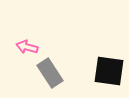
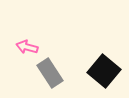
black square: moved 5 px left; rotated 32 degrees clockwise
